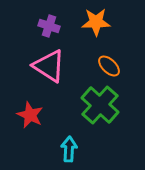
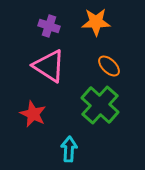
red star: moved 3 px right, 1 px up
